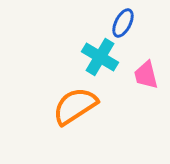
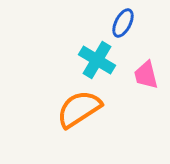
cyan cross: moved 3 px left, 3 px down
orange semicircle: moved 4 px right, 3 px down
